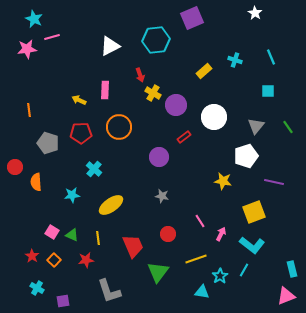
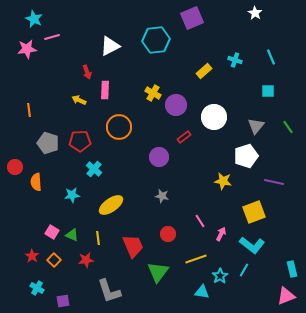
red arrow at (140, 75): moved 53 px left, 3 px up
red pentagon at (81, 133): moved 1 px left, 8 px down
